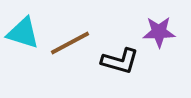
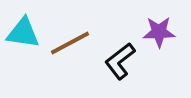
cyan triangle: rotated 9 degrees counterclockwise
black L-shape: rotated 126 degrees clockwise
